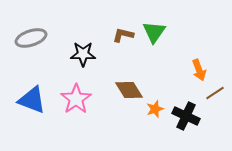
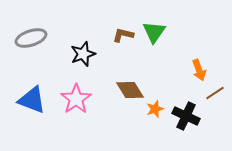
black star: rotated 20 degrees counterclockwise
brown diamond: moved 1 px right
